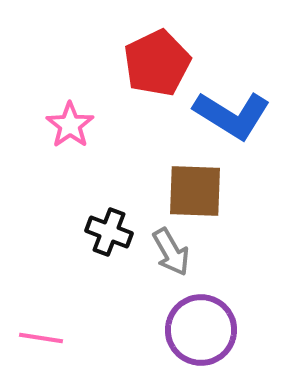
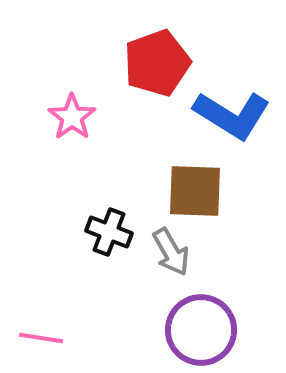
red pentagon: rotated 6 degrees clockwise
pink star: moved 2 px right, 8 px up
